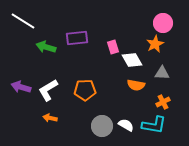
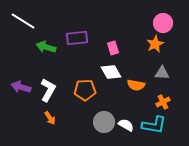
pink rectangle: moved 1 px down
white diamond: moved 21 px left, 12 px down
white L-shape: rotated 150 degrees clockwise
orange arrow: rotated 136 degrees counterclockwise
gray circle: moved 2 px right, 4 px up
